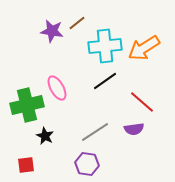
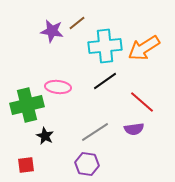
pink ellipse: moved 1 px right, 1 px up; rotated 55 degrees counterclockwise
